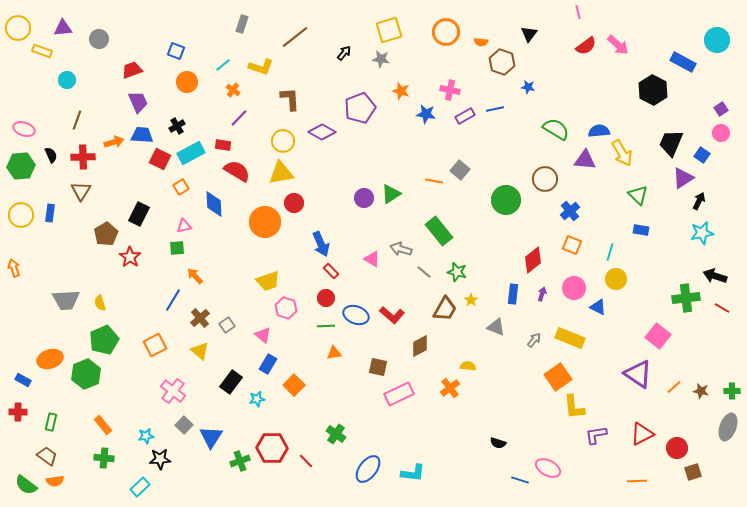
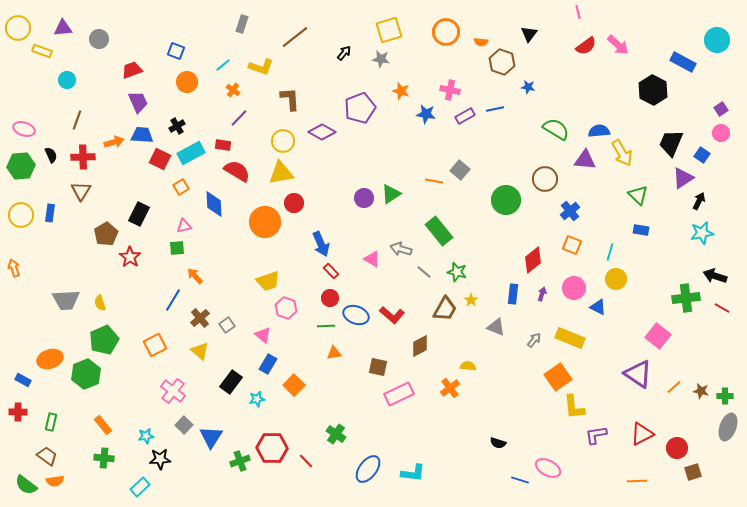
red circle at (326, 298): moved 4 px right
green cross at (732, 391): moved 7 px left, 5 px down
